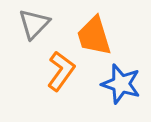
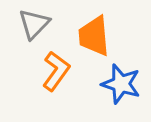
orange trapezoid: rotated 12 degrees clockwise
orange L-shape: moved 5 px left
